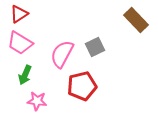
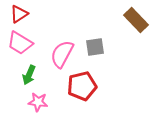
gray square: rotated 18 degrees clockwise
green arrow: moved 4 px right
pink star: moved 1 px right, 1 px down
